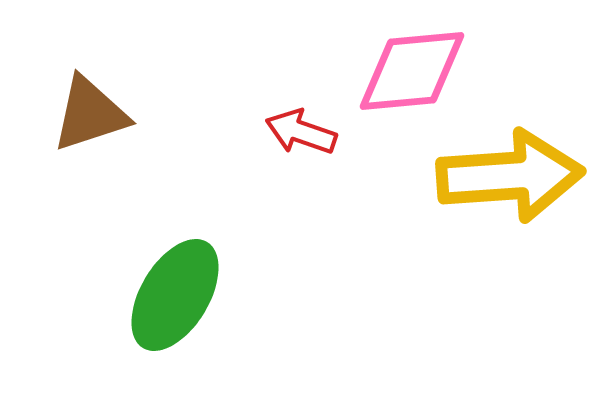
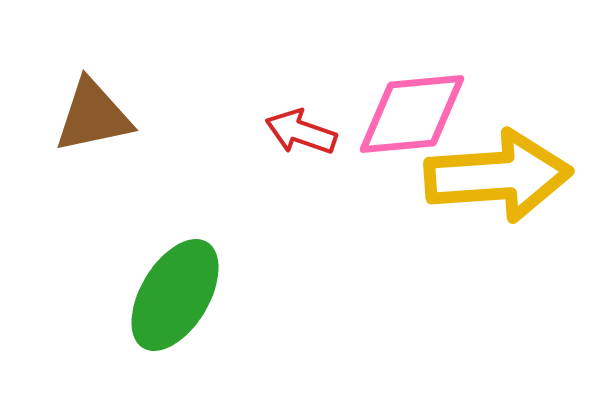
pink diamond: moved 43 px down
brown triangle: moved 3 px right, 2 px down; rotated 6 degrees clockwise
yellow arrow: moved 12 px left
